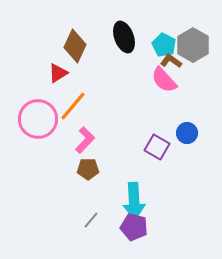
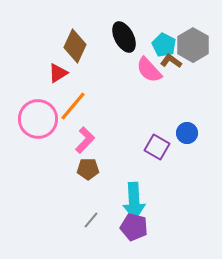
black ellipse: rotated 8 degrees counterclockwise
pink semicircle: moved 15 px left, 10 px up
